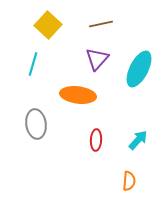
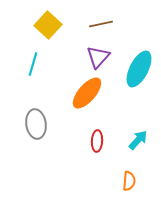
purple triangle: moved 1 px right, 2 px up
orange ellipse: moved 9 px right, 2 px up; rotated 56 degrees counterclockwise
red ellipse: moved 1 px right, 1 px down
